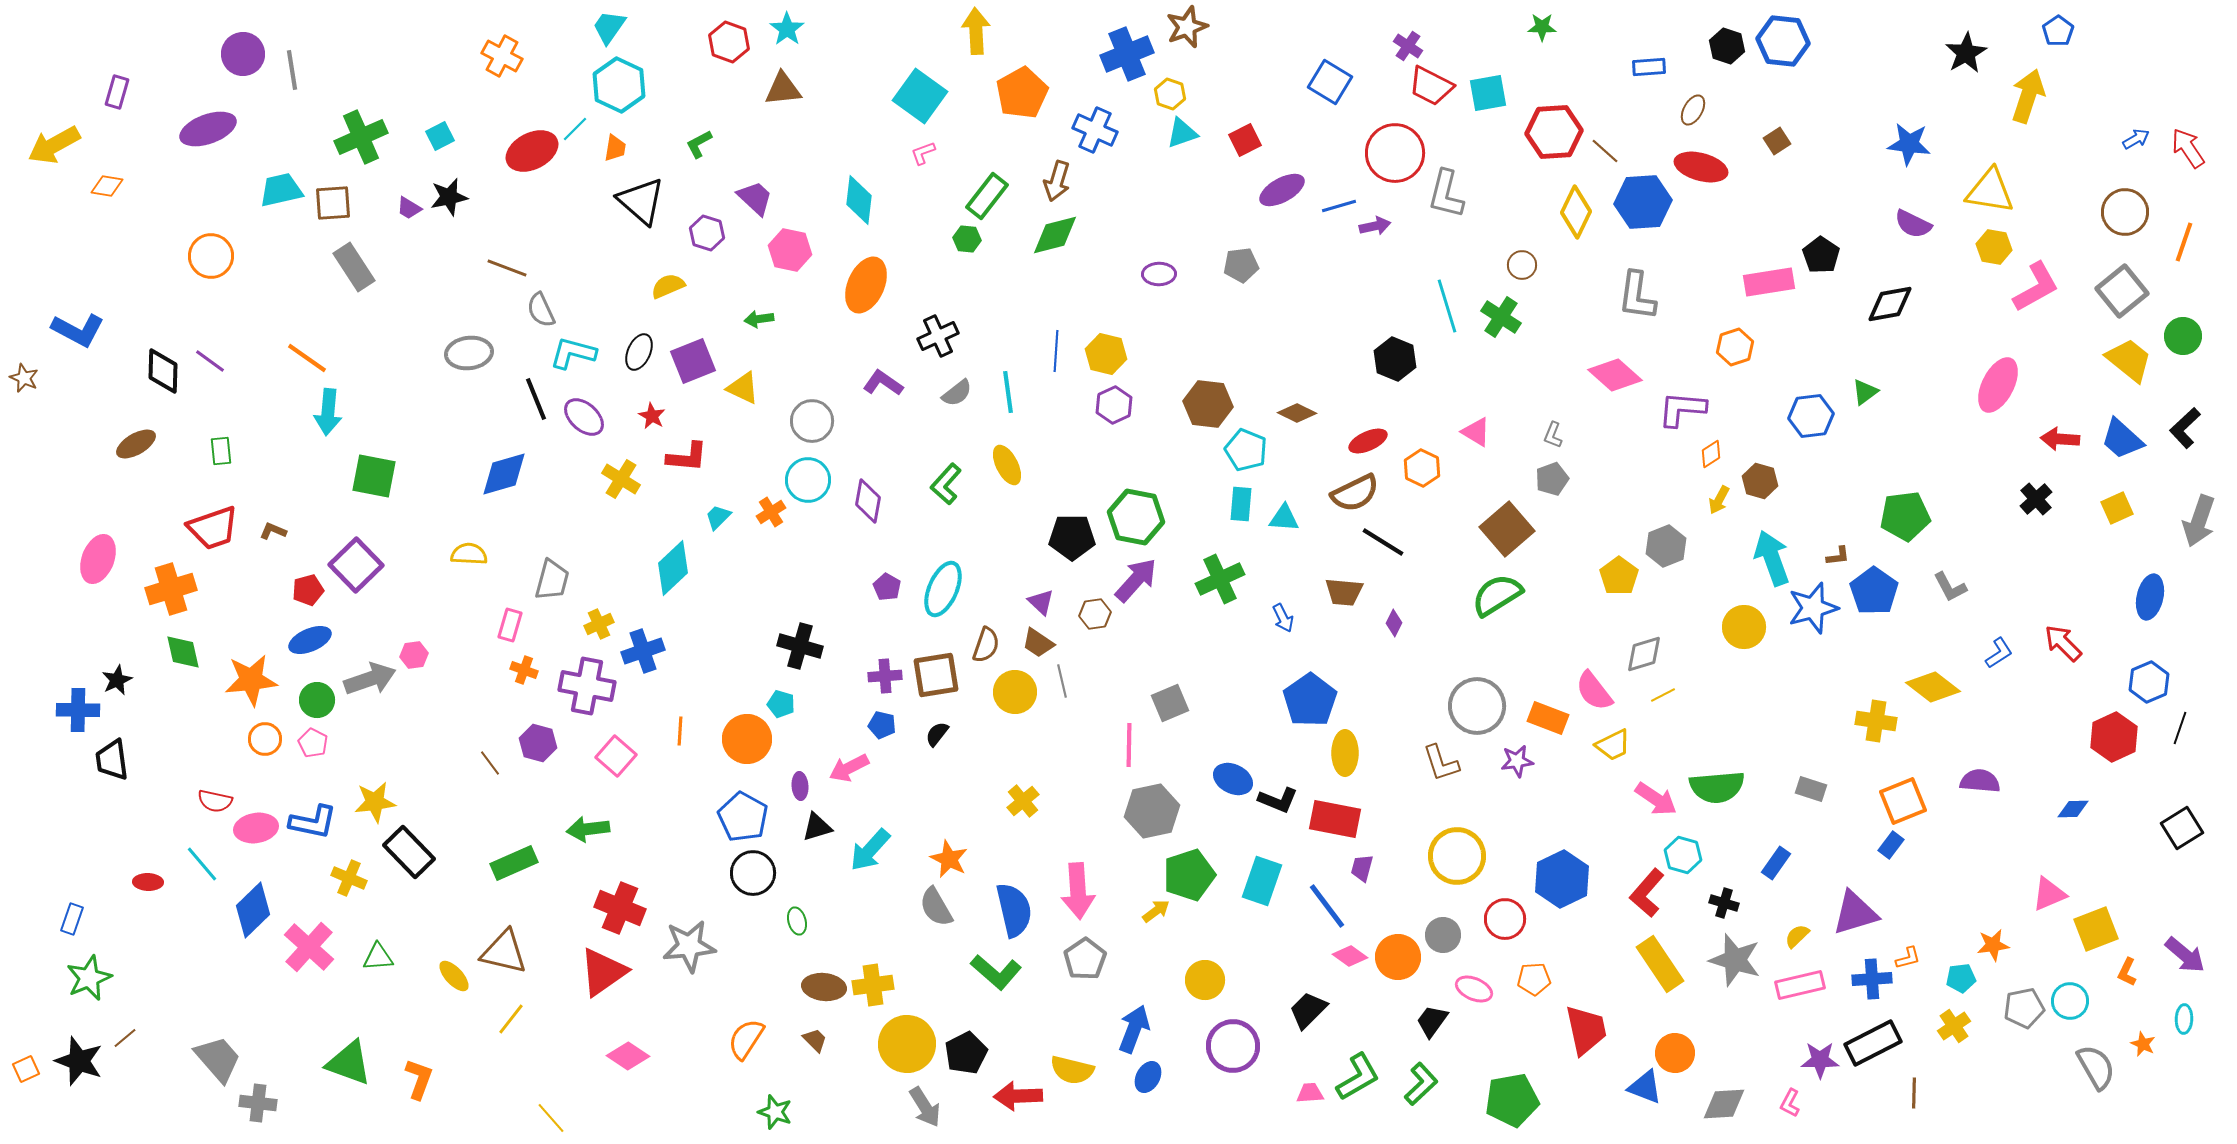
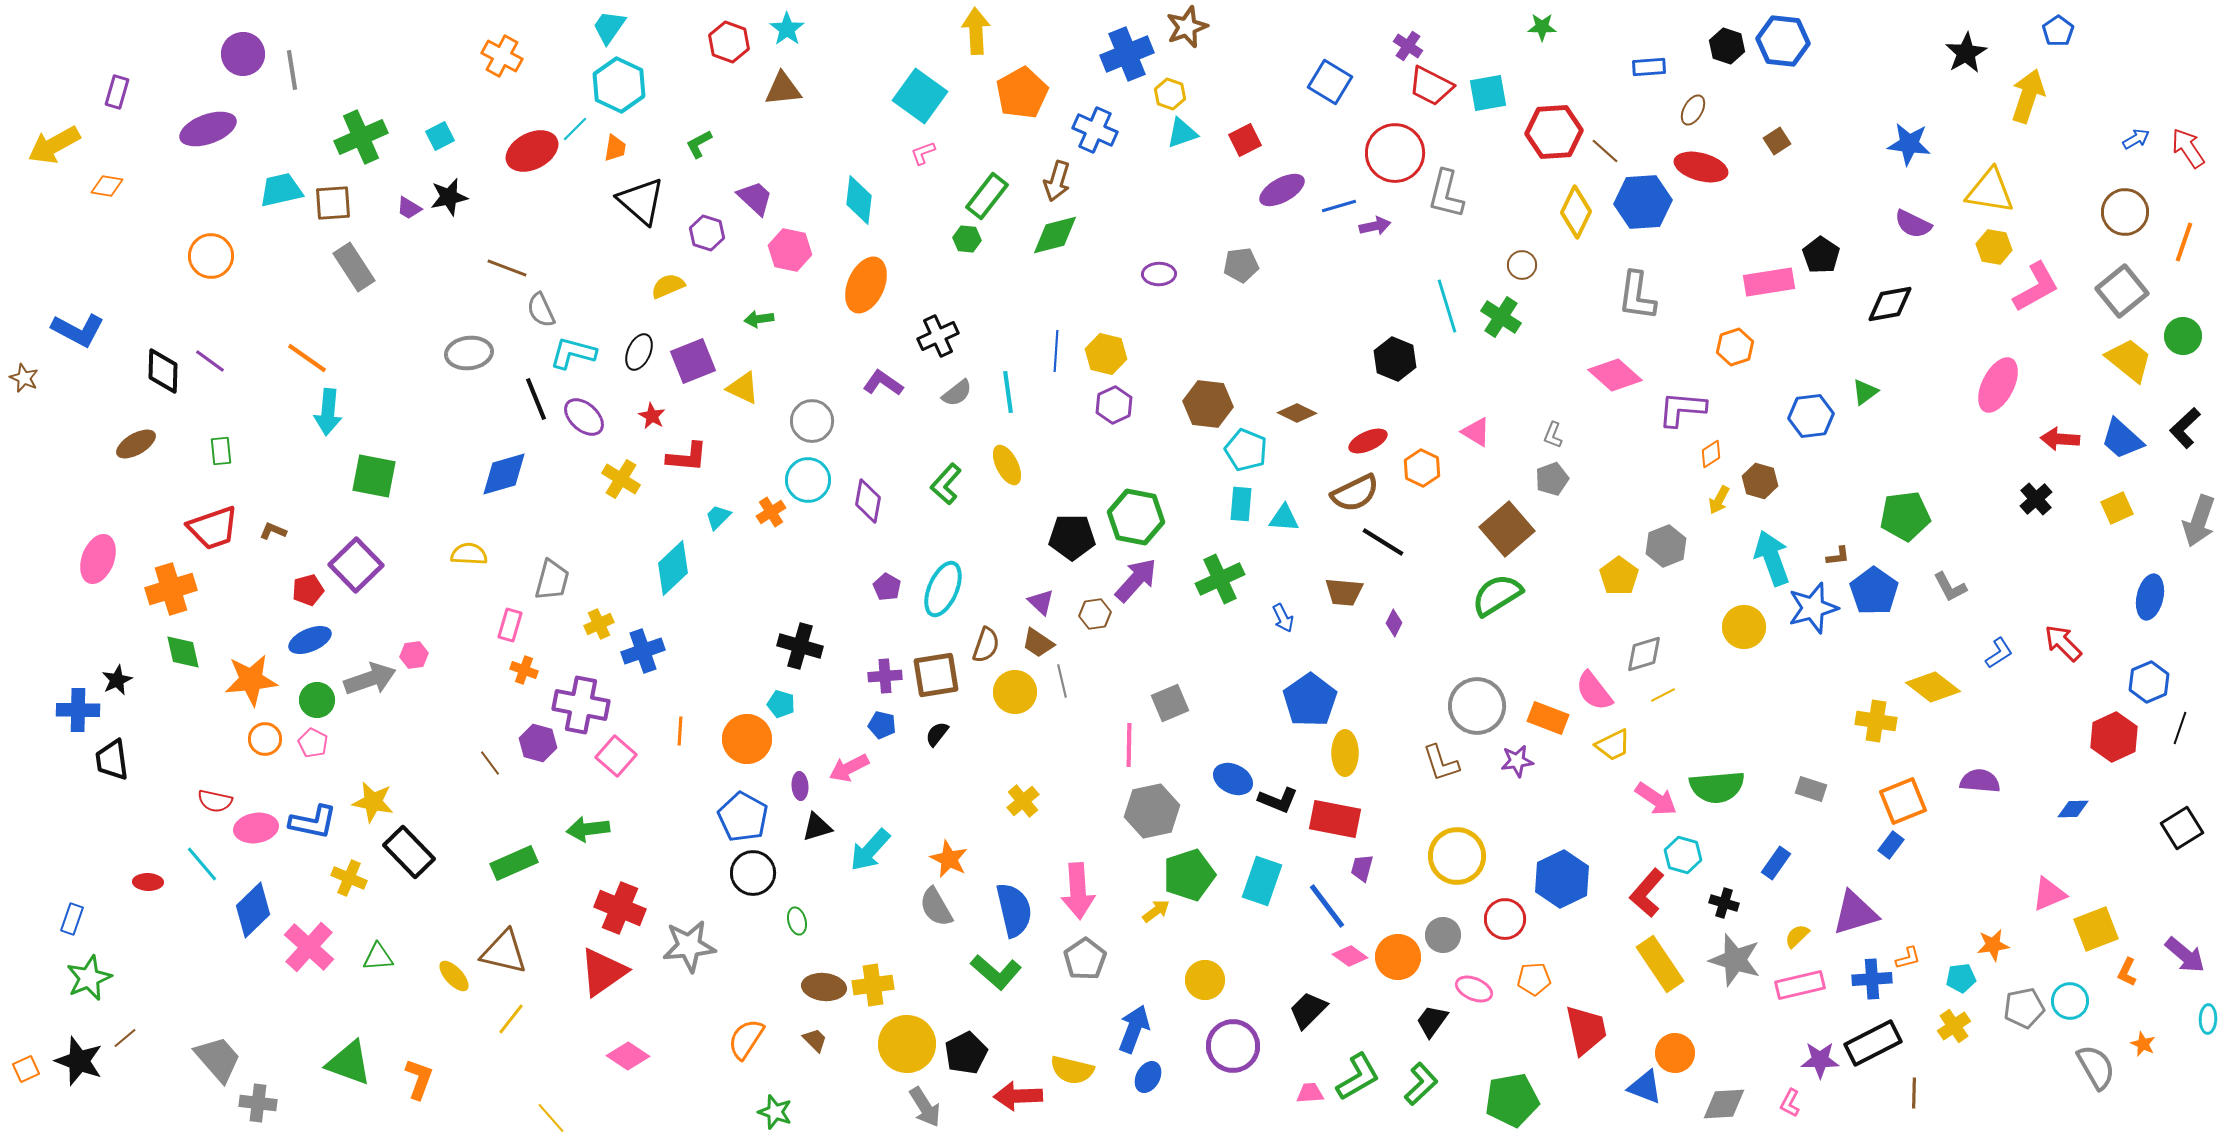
purple cross at (587, 686): moved 6 px left, 19 px down
yellow star at (375, 802): moved 2 px left; rotated 18 degrees clockwise
cyan ellipse at (2184, 1019): moved 24 px right
